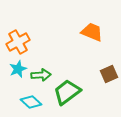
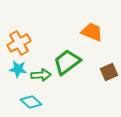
orange cross: moved 1 px right, 1 px down
cyan star: rotated 30 degrees clockwise
brown square: moved 2 px up
green trapezoid: moved 30 px up
